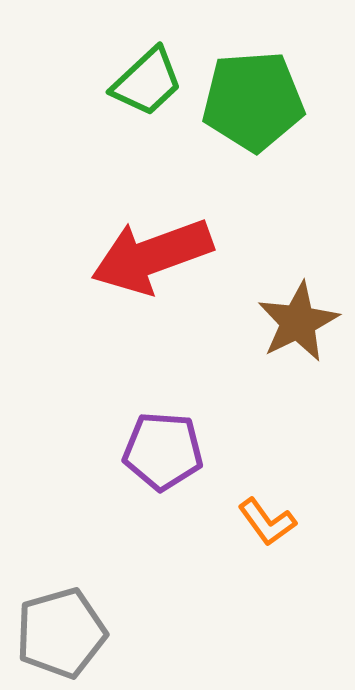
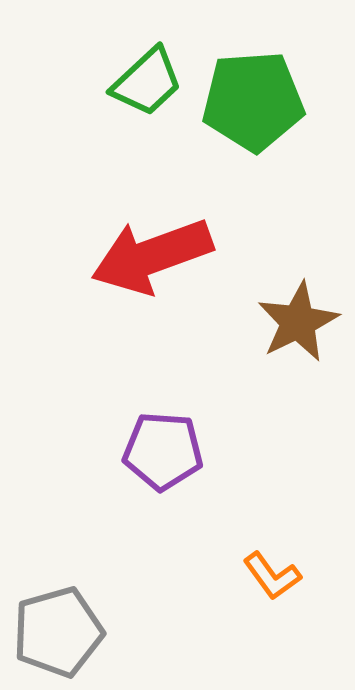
orange L-shape: moved 5 px right, 54 px down
gray pentagon: moved 3 px left, 1 px up
